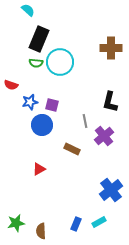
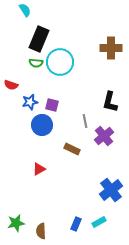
cyan semicircle: moved 3 px left; rotated 16 degrees clockwise
